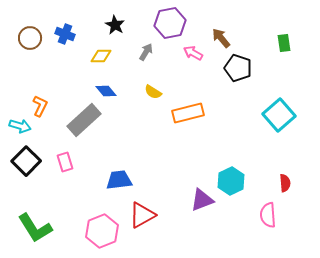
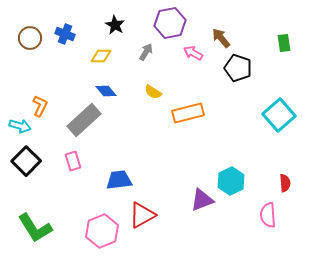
pink rectangle: moved 8 px right, 1 px up
